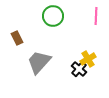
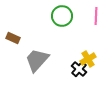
green circle: moved 9 px right
brown rectangle: moved 4 px left; rotated 40 degrees counterclockwise
gray trapezoid: moved 2 px left, 2 px up
